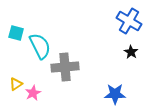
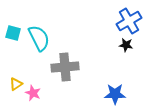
blue cross: rotated 30 degrees clockwise
cyan square: moved 3 px left
cyan semicircle: moved 1 px left, 8 px up
black star: moved 5 px left, 7 px up; rotated 24 degrees counterclockwise
pink star: rotated 21 degrees counterclockwise
